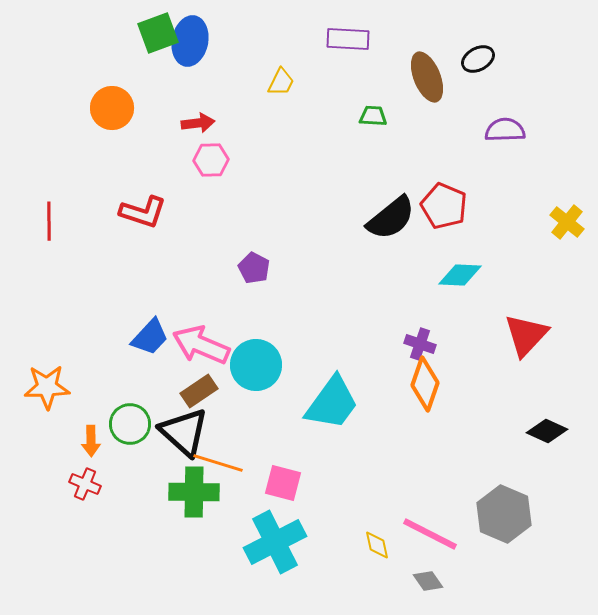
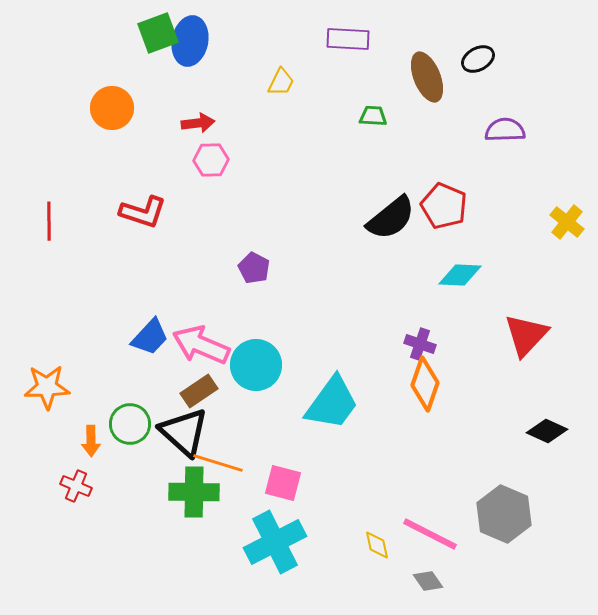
red cross: moved 9 px left, 2 px down
